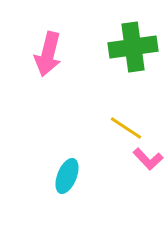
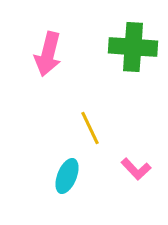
green cross: rotated 12 degrees clockwise
yellow line: moved 36 px left; rotated 32 degrees clockwise
pink L-shape: moved 12 px left, 10 px down
